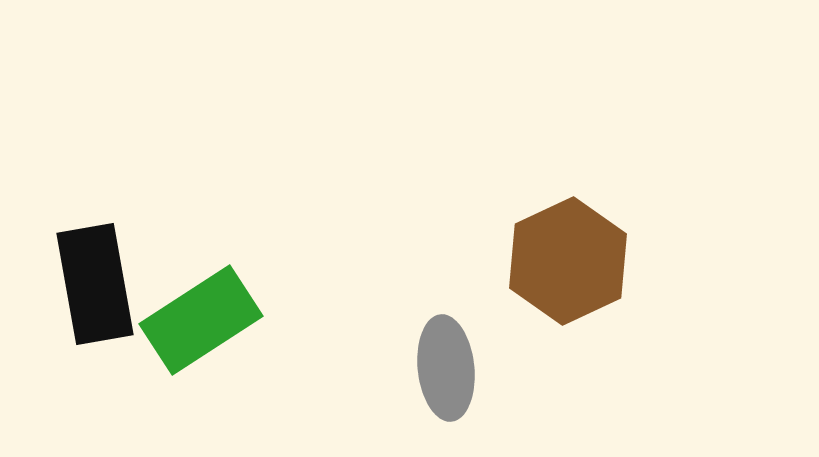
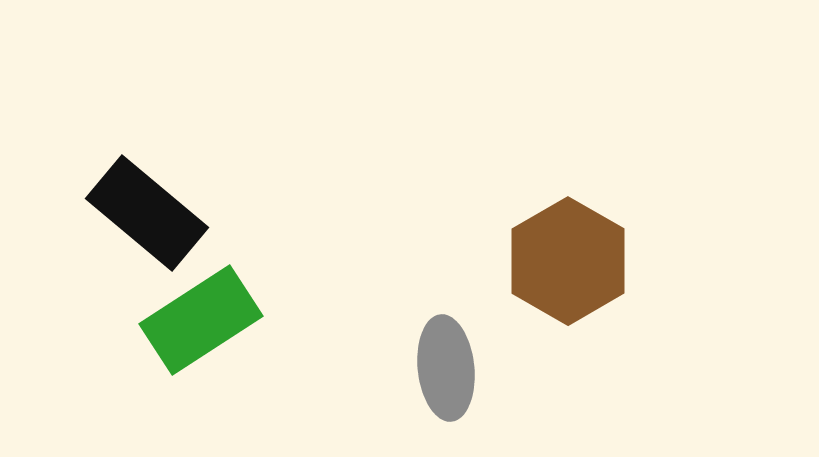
brown hexagon: rotated 5 degrees counterclockwise
black rectangle: moved 52 px right, 71 px up; rotated 40 degrees counterclockwise
